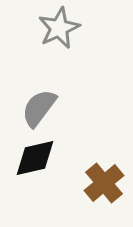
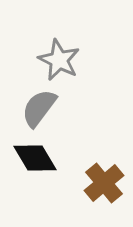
gray star: moved 32 px down; rotated 21 degrees counterclockwise
black diamond: rotated 72 degrees clockwise
